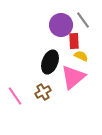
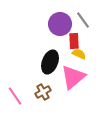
purple circle: moved 1 px left, 1 px up
yellow semicircle: moved 2 px left, 2 px up
